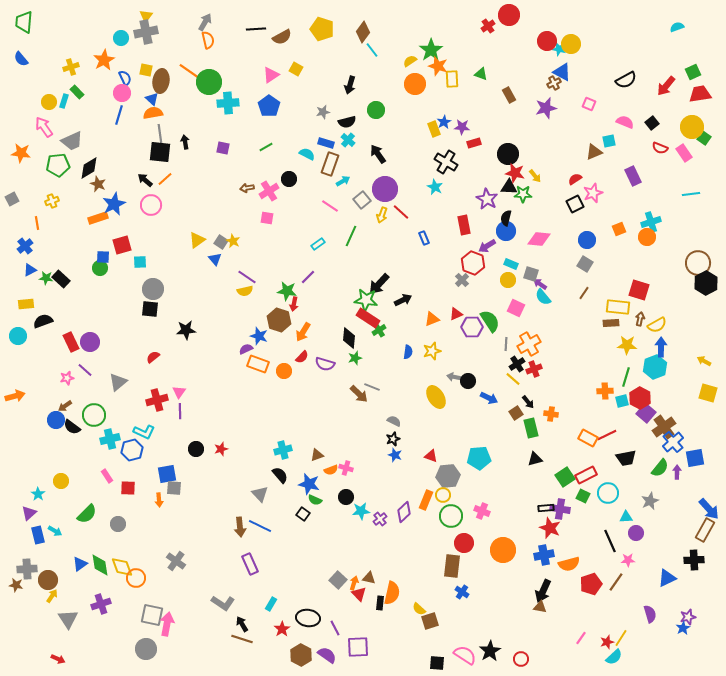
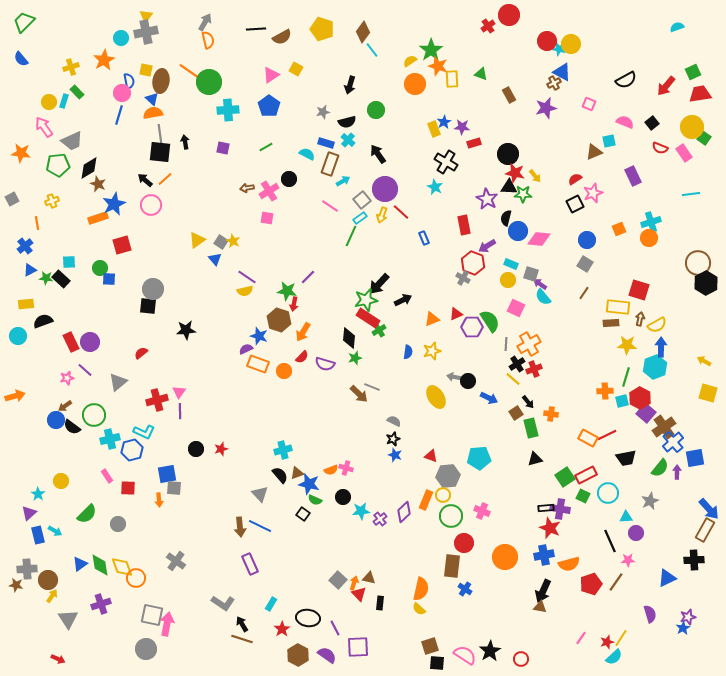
green trapezoid at (24, 22): rotated 40 degrees clockwise
blue semicircle at (125, 78): moved 4 px right, 3 px down; rotated 14 degrees clockwise
cyan cross at (228, 103): moved 7 px down
blue circle at (506, 231): moved 12 px right
orange circle at (647, 237): moved 2 px right, 1 px down
cyan rectangle at (318, 244): moved 42 px right, 26 px up
blue square at (103, 257): moved 6 px right, 22 px down
cyan square at (140, 262): moved 71 px left
gray cross at (462, 280): moved 1 px right, 2 px up; rotated 16 degrees counterclockwise
green star at (366, 300): rotated 20 degrees counterclockwise
black square at (150, 309): moved 2 px left, 3 px up
red semicircle at (153, 357): moved 12 px left, 4 px up
brown triangle at (317, 455): moved 20 px left, 18 px down
black circle at (346, 497): moved 3 px left
orange circle at (503, 550): moved 2 px right, 7 px down
blue cross at (462, 592): moved 3 px right, 3 px up
orange semicircle at (392, 593): moved 29 px right, 4 px up
brown square at (430, 621): moved 25 px down
brown hexagon at (301, 655): moved 3 px left
